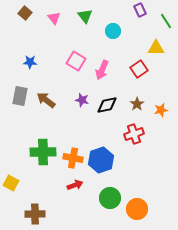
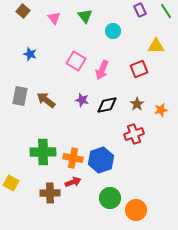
brown square: moved 2 px left, 2 px up
green line: moved 10 px up
yellow triangle: moved 2 px up
blue star: moved 8 px up; rotated 16 degrees clockwise
red square: rotated 12 degrees clockwise
red arrow: moved 2 px left, 3 px up
orange circle: moved 1 px left, 1 px down
brown cross: moved 15 px right, 21 px up
